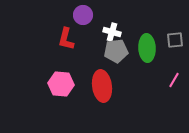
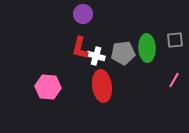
purple circle: moved 1 px up
white cross: moved 16 px left, 24 px down
red L-shape: moved 14 px right, 9 px down
gray pentagon: moved 7 px right, 2 px down
pink hexagon: moved 13 px left, 3 px down
